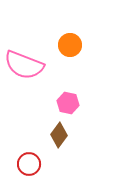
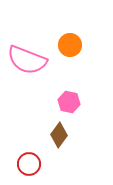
pink semicircle: moved 3 px right, 5 px up
pink hexagon: moved 1 px right, 1 px up
